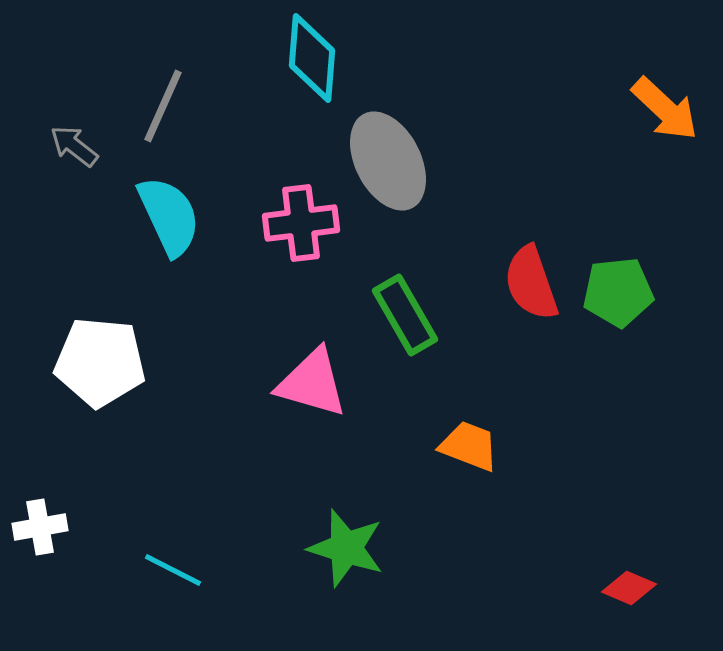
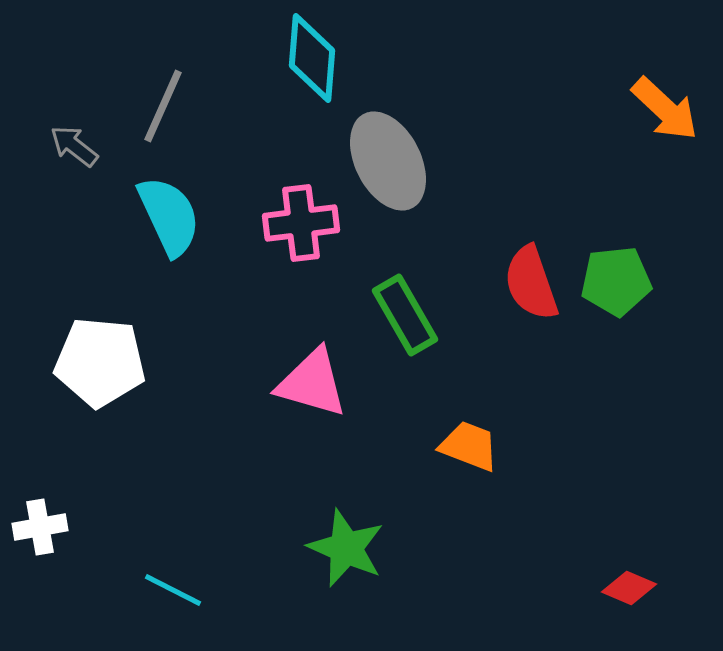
green pentagon: moved 2 px left, 11 px up
green star: rotated 6 degrees clockwise
cyan line: moved 20 px down
